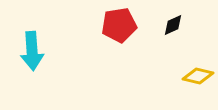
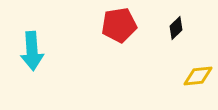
black diamond: moved 3 px right, 3 px down; rotated 20 degrees counterclockwise
yellow diamond: rotated 20 degrees counterclockwise
